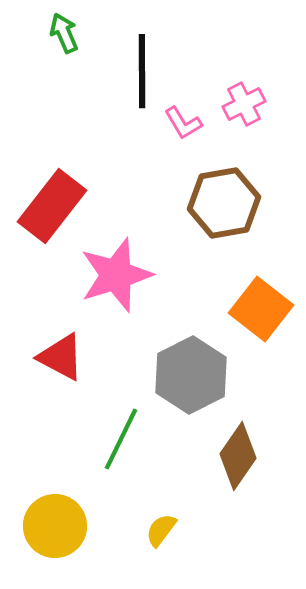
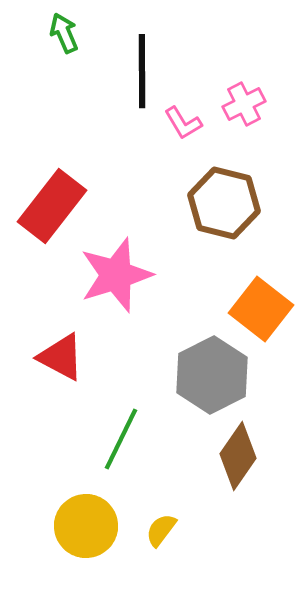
brown hexagon: rotated 24 degrees clockwise
gray hexagon: moved 21 px right
yellow circle: moved 31 px right
